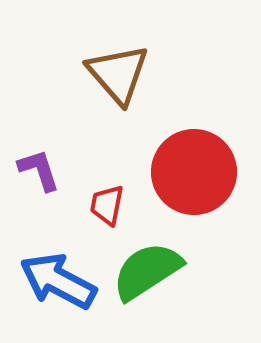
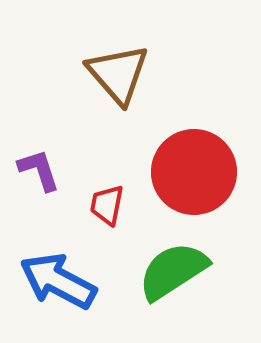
green semicircle: moved 26 px right
